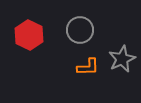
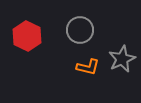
red hexagon: moved 2 px left, 1 px down
orange L-shape: rotated 15 degrees clockwise
